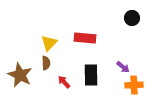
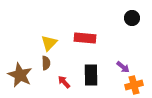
orange cross: rotated 12 degrees counterclockwise
